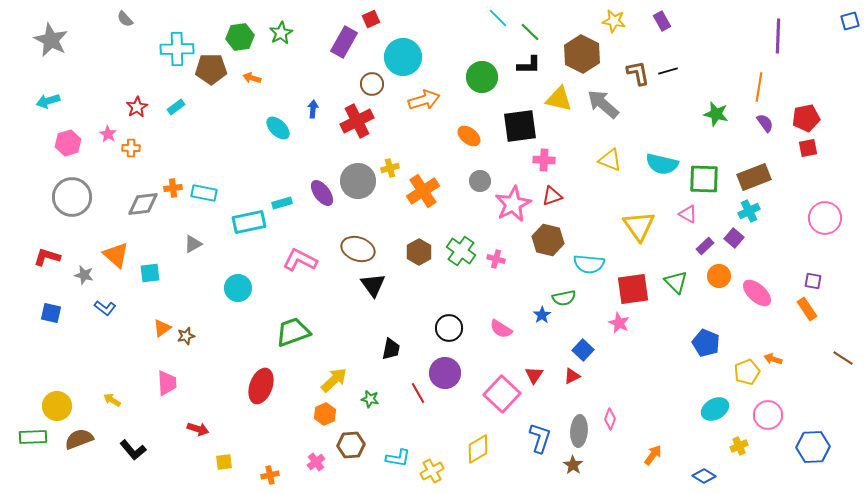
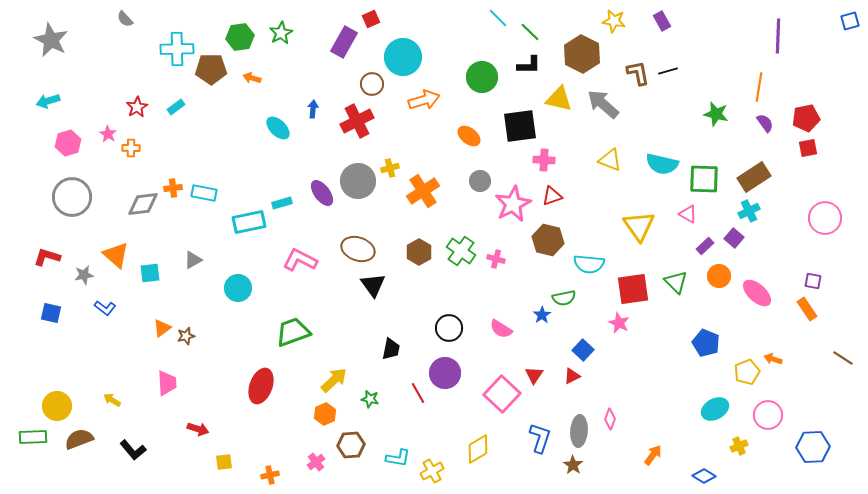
brown rectangle at (754, 177): rotated 12 degrees counterclockwise
gray triangle at (193, 244): moved 16 px down
gray star at (84, 275): rotated 24 degrees counterclockwise
